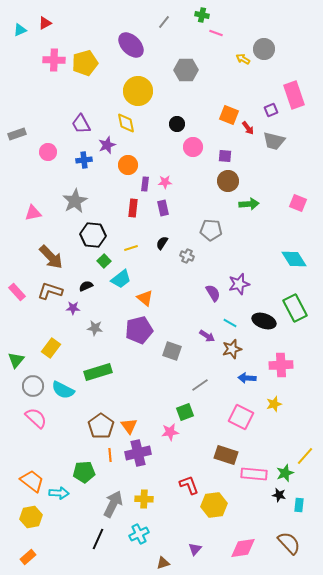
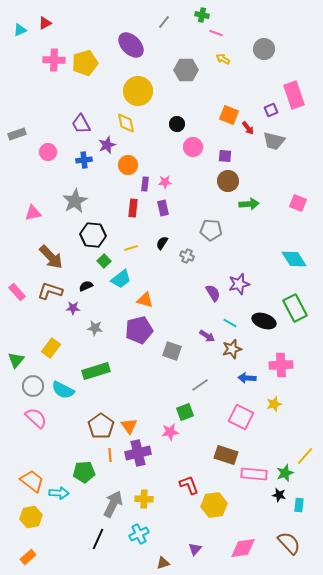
yellow arrow at (243, 59): moved 20 px left
orange triangle at (145, 298): moved 2 px down; rotated 24 degrees counterclockwise
green rectangle at (98, 372): moved 2 px left, 1 px up
